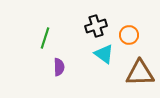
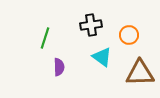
black cross: moved 5 px left, 1 px up; rotated 10 degrees clockwise
cyan triangle: moved 2 px left, 3 px down
